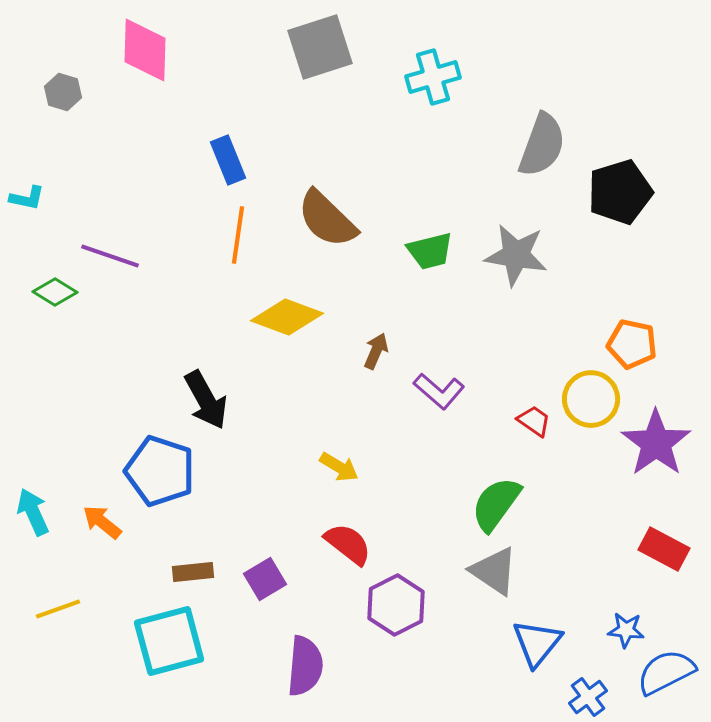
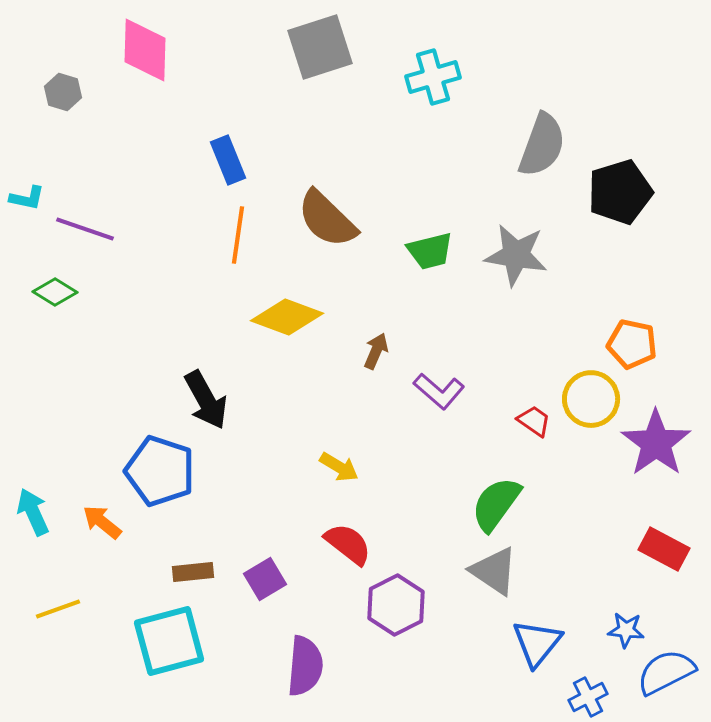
purple line: moved 25 px left, 27 px up
blue cross: rotated 9 degrees clockwise
